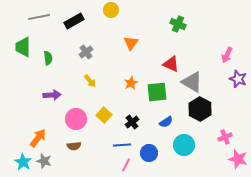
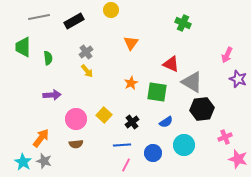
green cross: moved 5 px right, 1 px up
yellow arrow: moved 3 px left, 10 px up
green square: rotated 15 degrees clockwise
black hexagon: moved 2 px right; rotated 25 degrees clockwise
orange arrow: moved 3 px right
brown semicircle: moved 2 px right, 2 px up
blue circle: moved 4 px right
